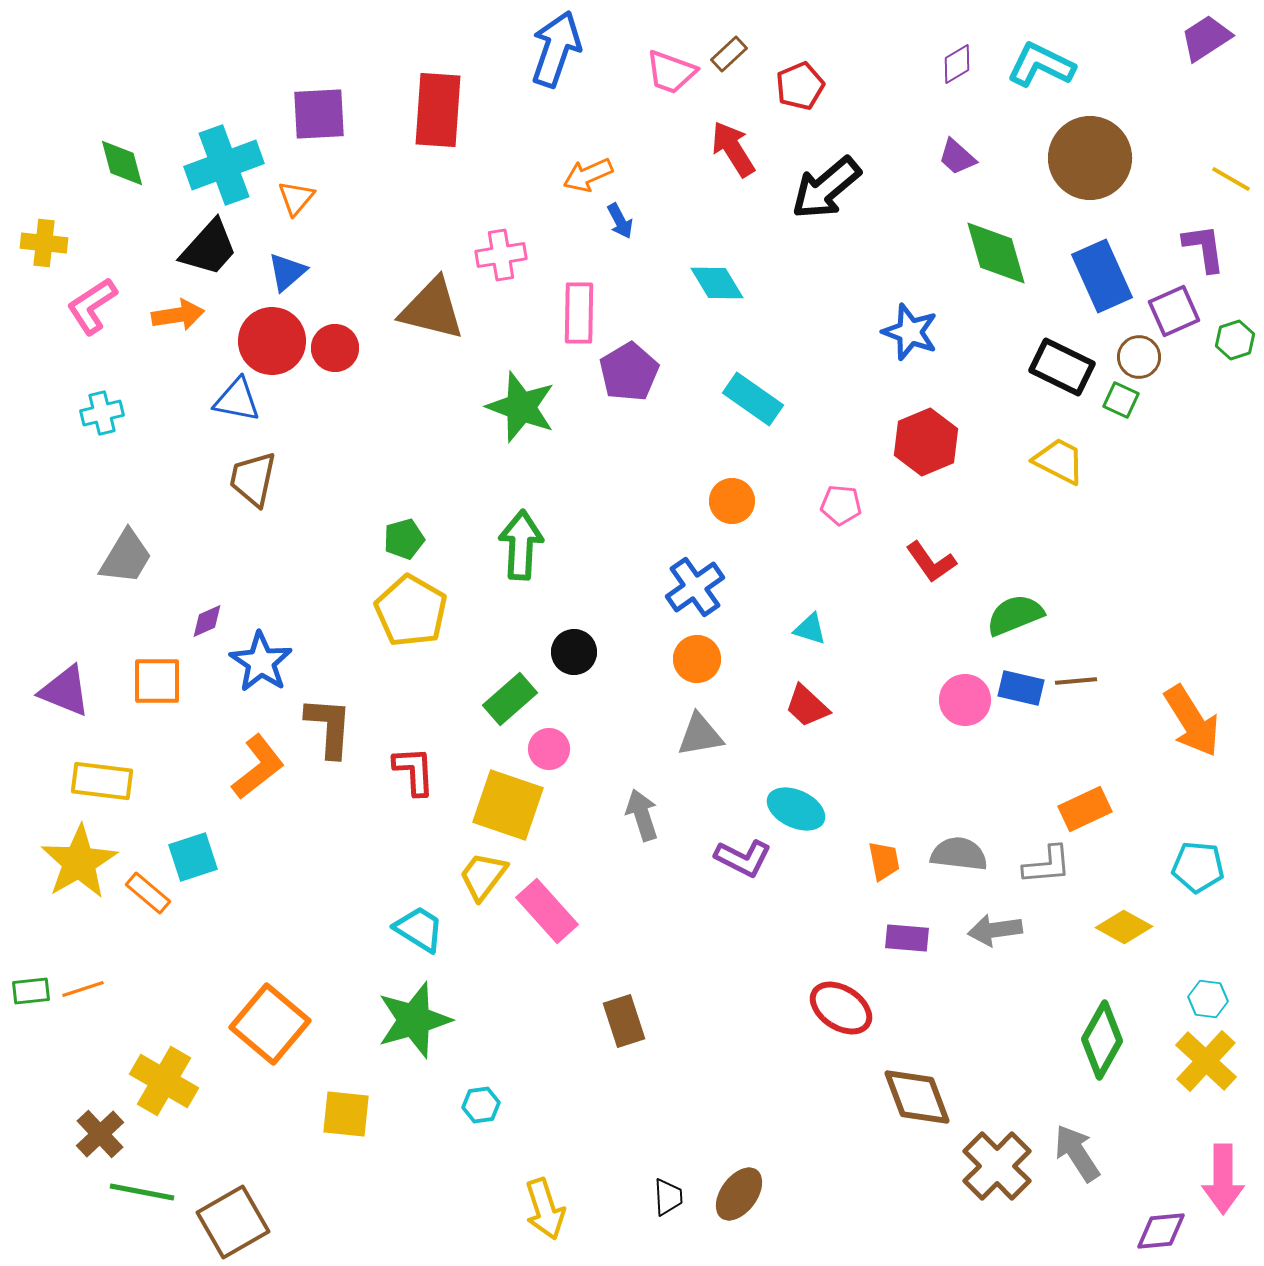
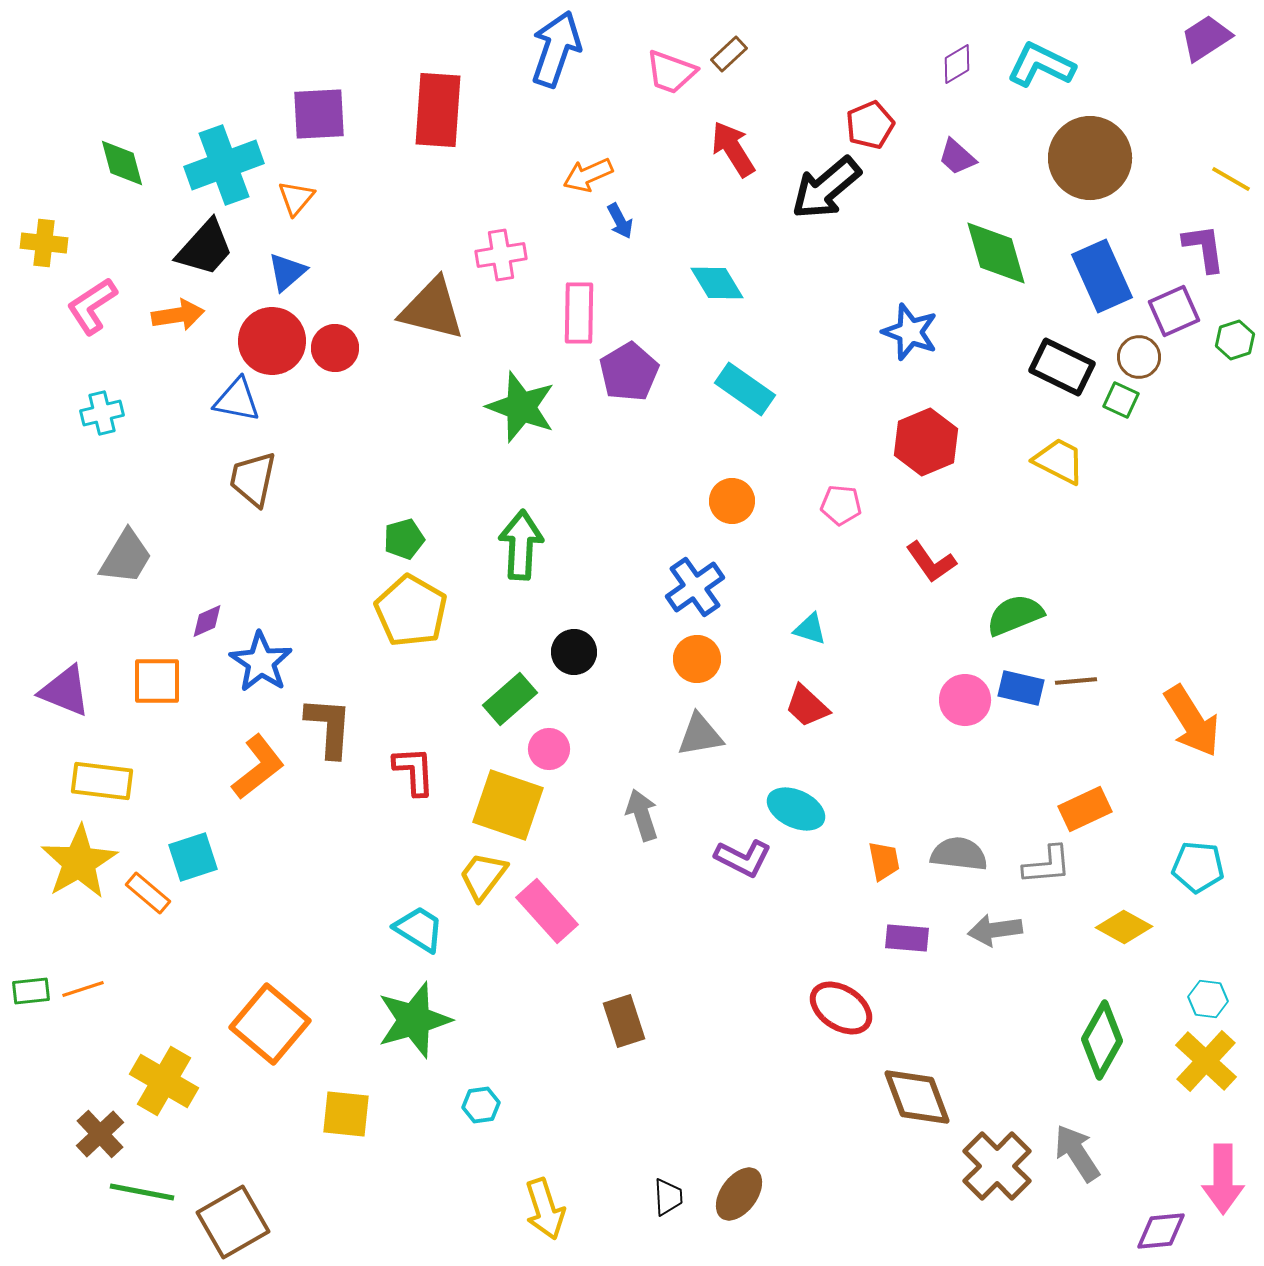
red pentagon at (800, 86): moved 70 px right, 39 px down
black trapezoid at (209, 248): moved 4 px left
cyan rectangle at (753, 399): moved 8 px left, 10 px up
